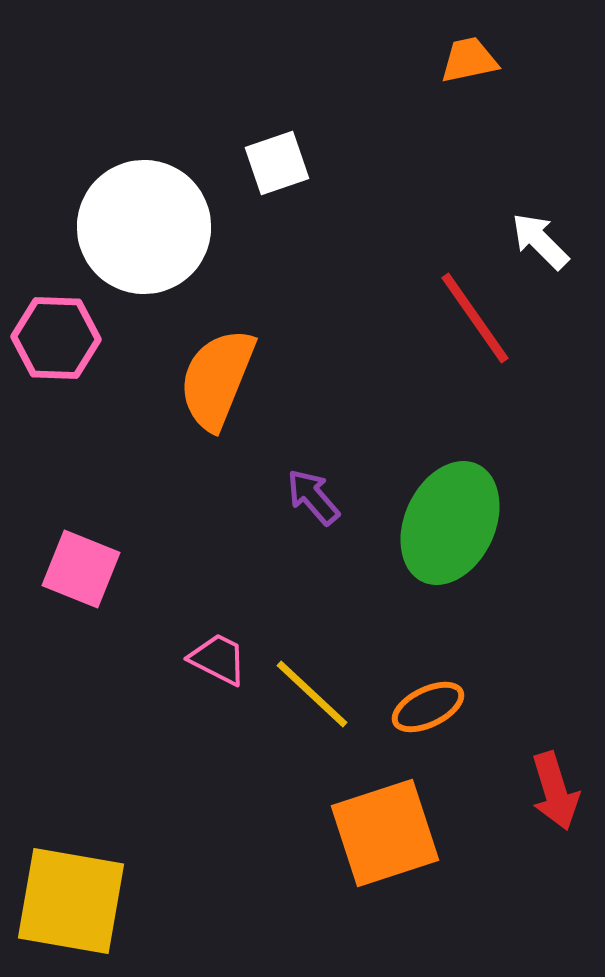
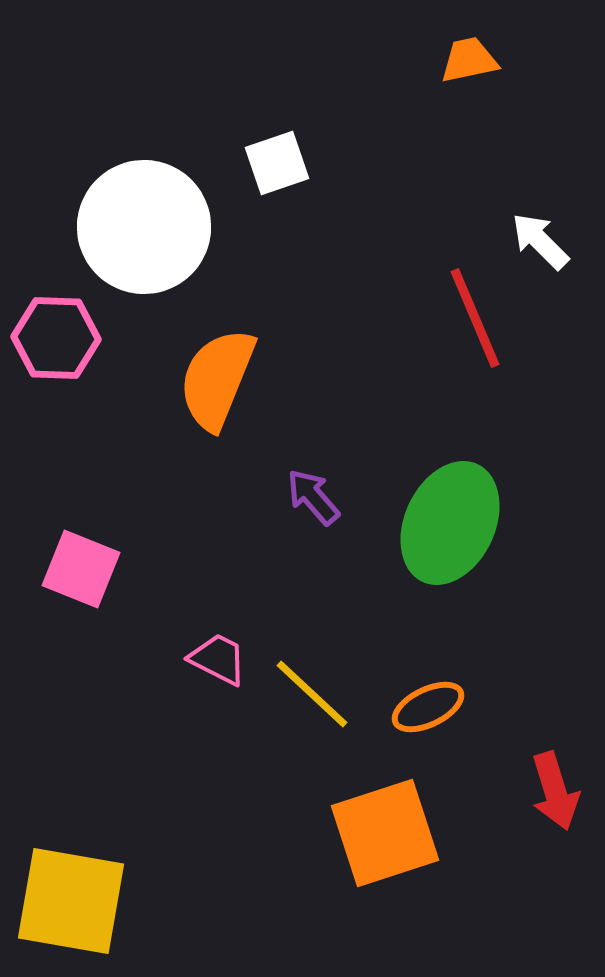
red line: rotated 12 degrees clockwise
